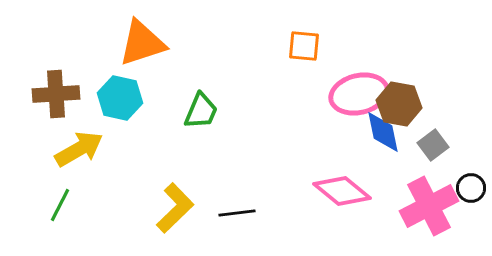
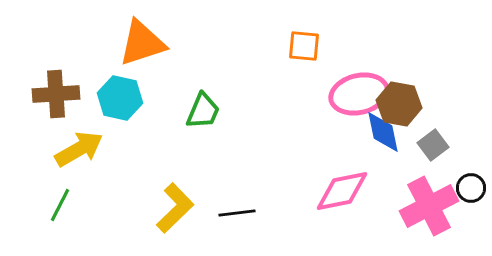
green trapezoid: moved 2 px right
pink diamond: rotated 50 degrees counterclockwise
